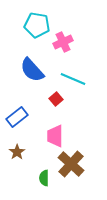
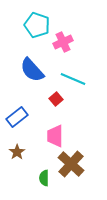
cyan pentagon: rotated 10 degrees clockwise
